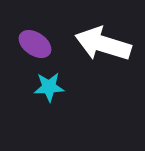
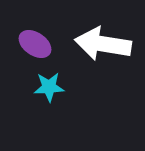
white arrow: rotated 8 degrees counterclockwise
